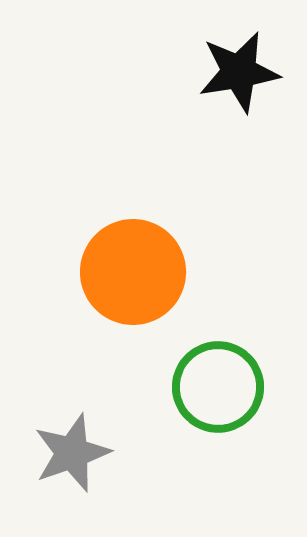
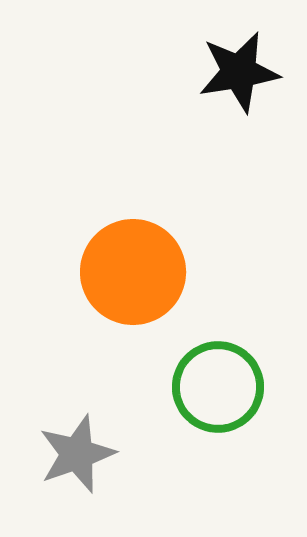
gray star: moved 5 px right, 1 px down
